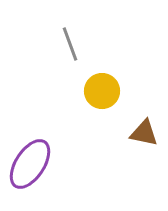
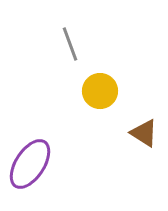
yellow circle: moved 2 px left
brown triangle: rotated 20 degrees clockwise
